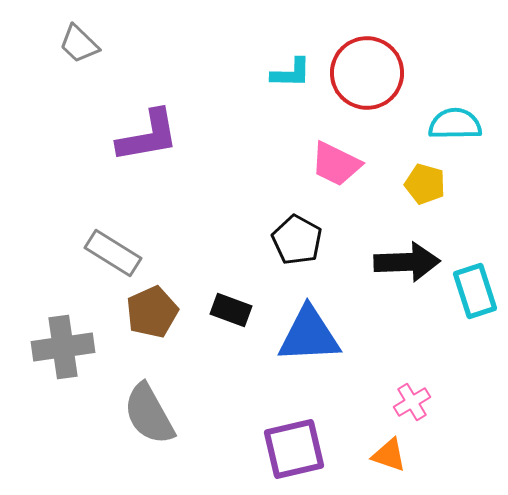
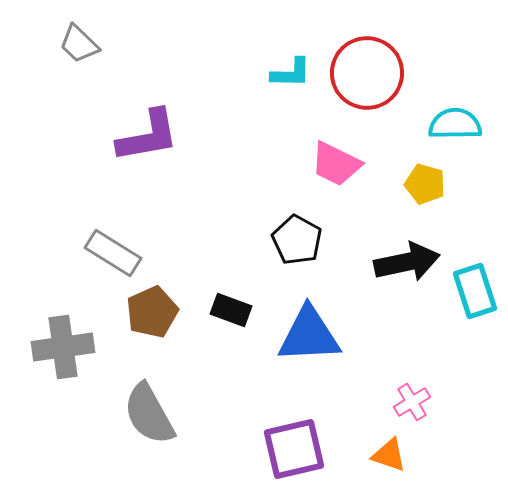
black arrow: rotated 10 degrees counterclockwise
